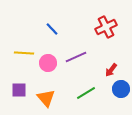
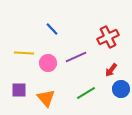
red cross: moved 2 px right, 10 px down
